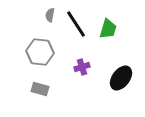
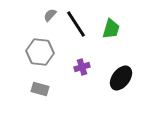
gray semicircle: rotated 32 degrees clockwise
green trapezoid: moved 3 px right
